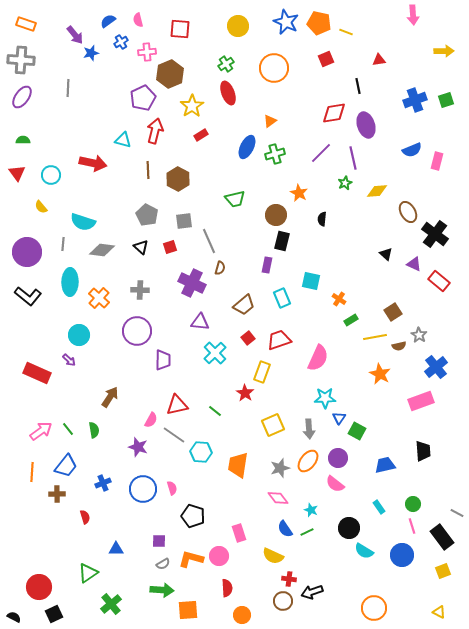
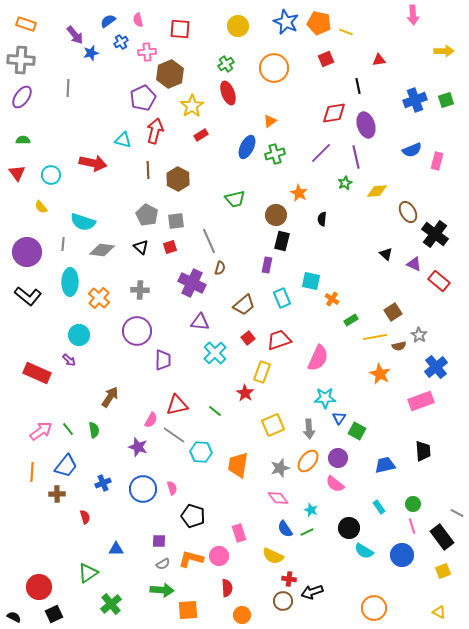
purple line at (353, 158): moved 3 px right, 1 px up
gray square at (184, 221): moved 8 px left
orange cross at (339, 299): moved 7 px left
